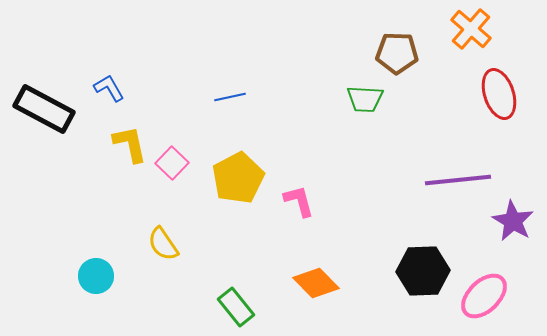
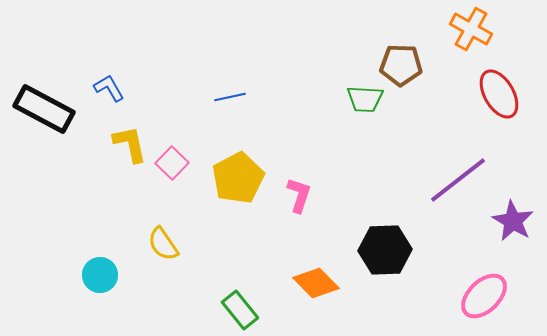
orange cross: rotated 12 degrees counterclockwise
brown pentagon: moved 4 px right, 12 px down
red ellipse: rotated 12 degrees counterclockwise
purple line: rotated 32 degrees counterclockwise
pink L-shape: moved 6 px up; rotated 33 degrees clockwise
black hexagon: moved 38 px left, 21 px up
cyan circle: moved 4 px right, 1 px up
green rectangle: moved 4 px right, 3 px down
